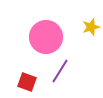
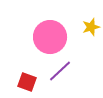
pink circle: moved 4 px right
purple line: rotated 15 degrees clockwise
